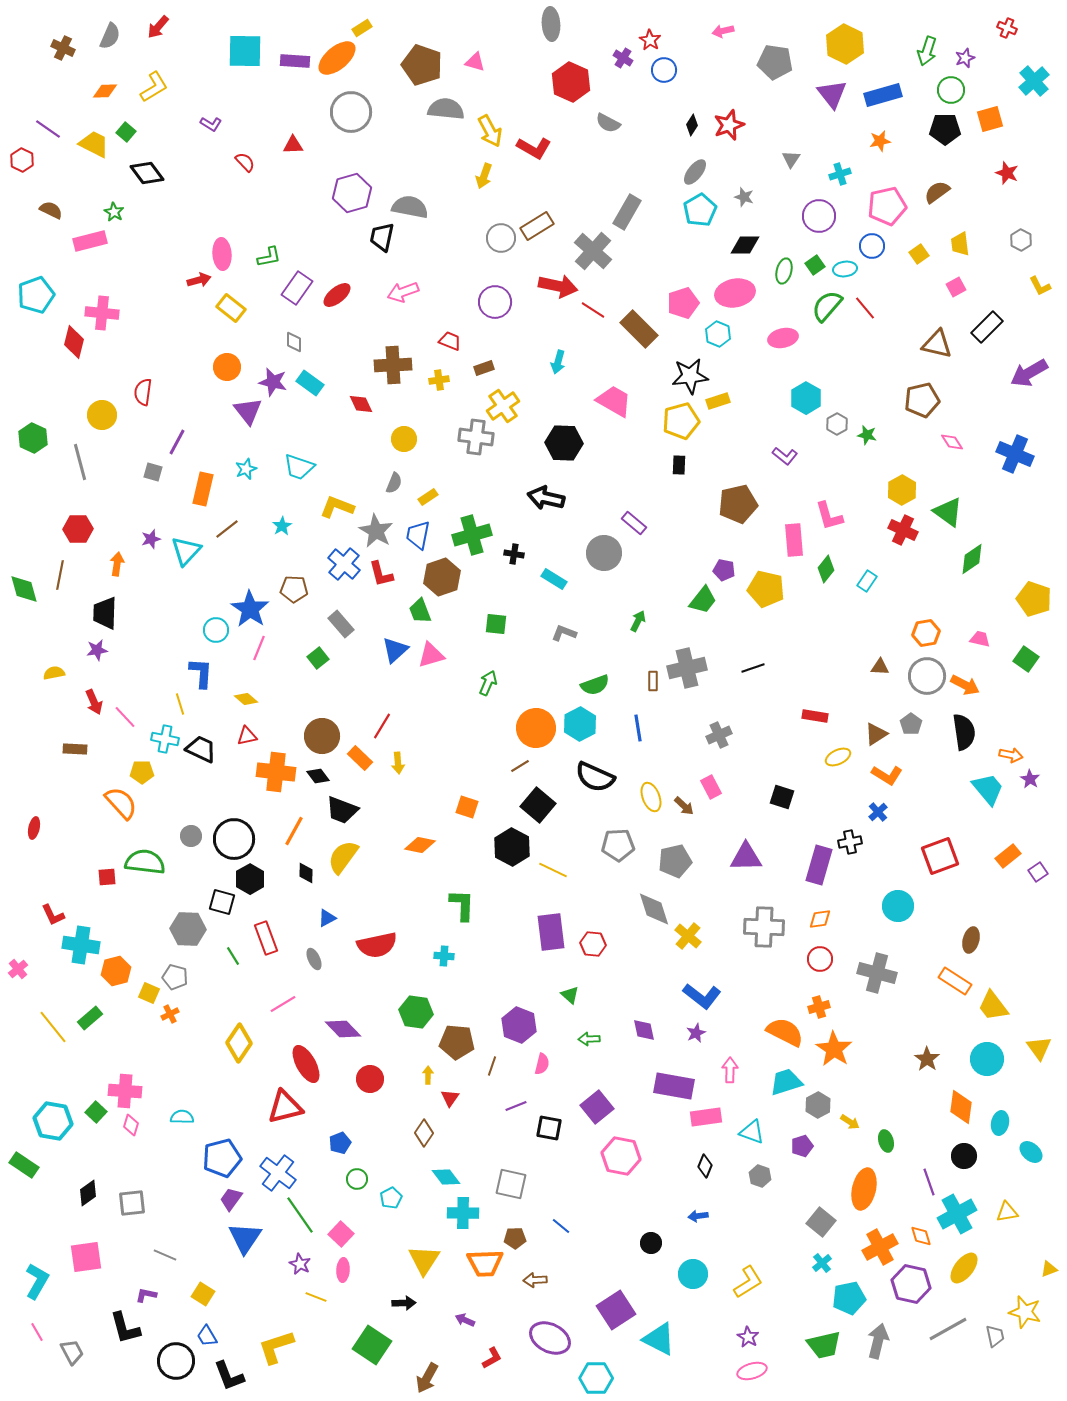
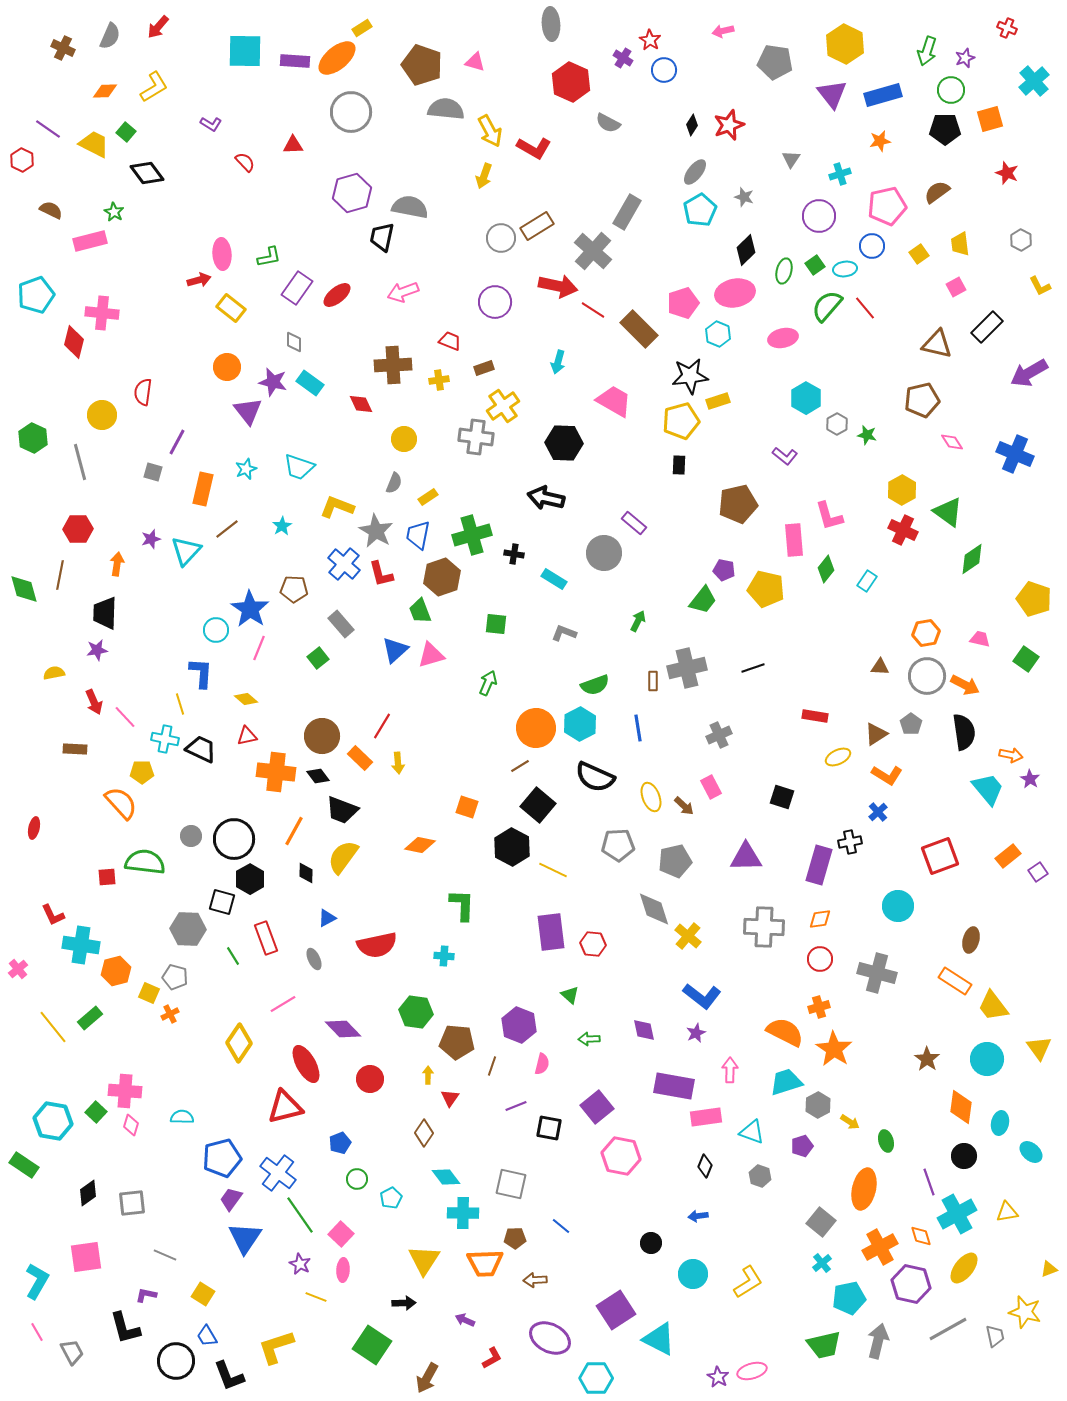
black diamond at (745, 245): moved 1 px right, 5 px down; rotated 44 degrees counterclockwise
purple star at (748, 1337): moved 30 px left, 40 px down
